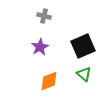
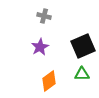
green triangle: moved 2 px left; rotated 42 degrees counterclockwise
orange diamond: rotated 15 degrees counterclockwise
